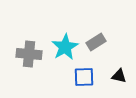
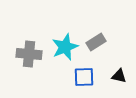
cyan star: rotated 8 degrees clockwise
